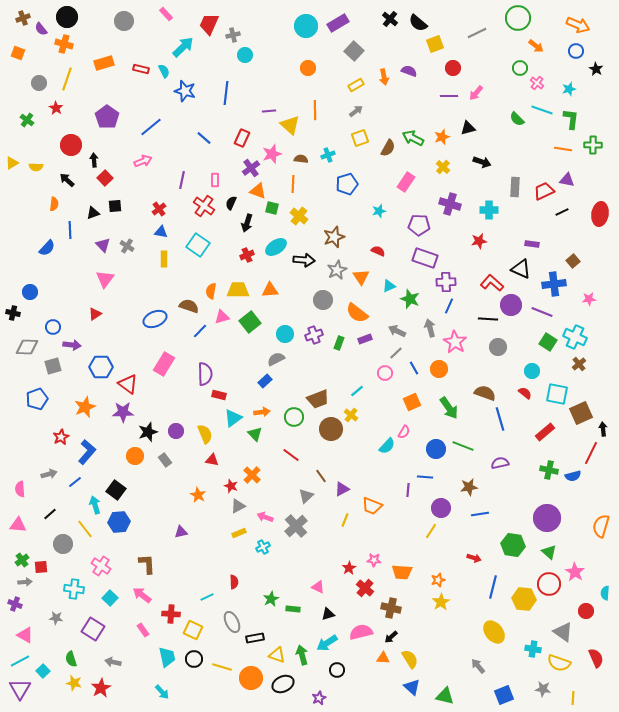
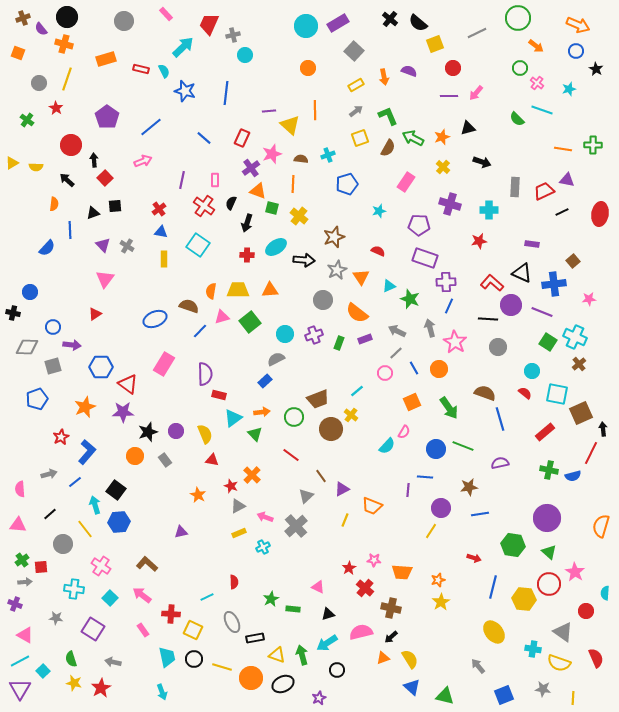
orange rectangle at (104, 63): moved 2 px right, 4 px up
green L-shape at (571, 119): moved 183 px left, 3 px up; rotated 30 degrees counterclockwise
red cross at (247, 255): rotated 24 degrees clockwise
black triangle at (521, 269): moved 1 px right, 4 px down
brown L-shape at (147, 564): rotated 45 degrees counterclockwise
orange triangle at (383, 658): rotated 24 degrees counterclockwise
cyan arrow at (162, 692): rotated 21 degrees clockwise
